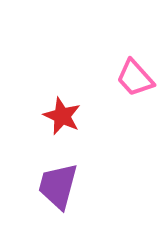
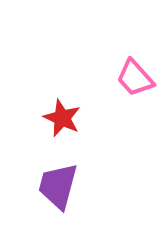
red star: moved 2 px down
